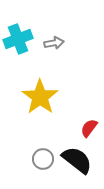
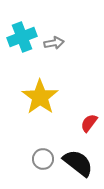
cyan cross: moved 4 px right, 2 px up
red semicircle: moved 5 px up
black semicircle: moved 1 px right, 3 px down
